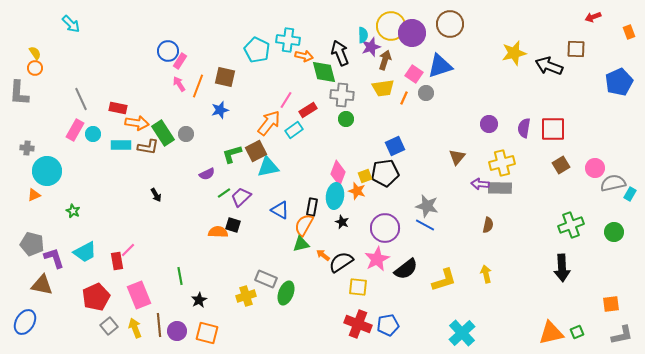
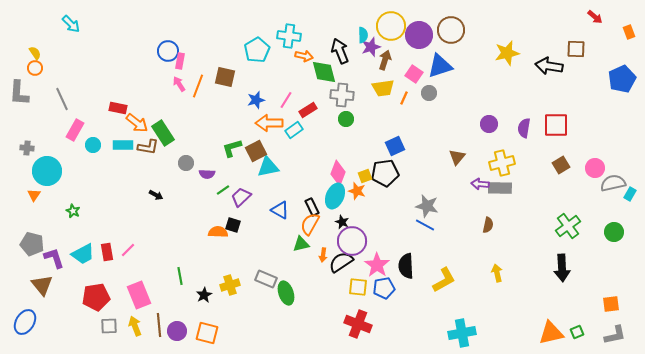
red arrow at (593, 17): moved 2 px right; rotated 119 degrees counterclockwise
brown circle at (450, 24): moved 1 px right, 6 px down
purple circle at (412, 33): moved 7 px right, 2 px down
cyan cross at (288, 40): moved 1 px right, 4 px up
cyan pentagon at (257, 50): rotated 15 degrees clockwise
black arrow at (340, 53): moved 2 px up
yellow star at (514, 53): moved 7 px left
pink rectangle at (180, 61): rotated 21 degrees counterclockwise
black arrow at (549, 66): rotated 12 degrees counterclockwise
blue pentagon at (619, 82): moved 3 px right, 3 px up
gray circle at (426, 93): moved 3 px right
gray line at (81, 99): moved 19 px left
blue star at (220, 110): moved 36 px right, 10 px up
orange arrow at (137, 123): rotated 30 degrees clockwise
orange arrow at (269, 123): rotated 128 degrees counterclockwise
red square at (553, 129): moved 3 px right, 4 px up
cyan circle at (93, 134): moved 11 px down
gray circle at (186, 134): moved 29 px down
cyan rectangle at (121, 145): moved 2 px right
green L-shape at (232, 154): moved 6 px up
purple semicircle at (207, 174): rotated 28 degrees clockwise
green line at (224, 193): moved 1 px left, 3 px up
orange triangle at (34, 195): rotated 32 degrees counterclockwise
black arrow at (156, 195): rotated 32 degrees counterclockwise
cyan ellipse at (335, 196): rotated 15 degrees clockwise
black rectangle at (312, 207): rotated 36 degrees counterclockwise
orange semicircle at (304, 225): moved 6 px right, 1 px up
green cross at (571, 225): moved 3 px left, 1 px down; rotated 15 degrees counterclockwise
purple circle at (385, 228): moved 33 px left, 13 px down
cyan trapezoid at (85, 252): moved 2 px left, 2 px down
orange arrow at (323, 255): rotated 120 degrees counterclockwise
pink star at (377, 259): moved 6 px down; rotated 10 degrees counterclockwise
red rectangle at (117, 261): moved 10 px left, 9 px up
black semicircle at (406, 269): moved 3 px up; rotated 125 degrees clockwise
yellow arrow at (486, 274): moved 11 px right, 1 px up
yellow L-shape at (444, 280): rotated 12 degrees counterclockwise
brown triangle at (42, 285): rotated 40 degrees clockwise
green ellipse at (286, 293): rotated 40 degrees counterclockwise
yellow cross at (246, 296): moved 16 px left, 11 px up
red pentagon at (96, 297): rotated 16 degrees clockwise
black star at (199, 300): moved 5 px right, 5 px up
blue pentagon at (388, 325): moved 4 px left, 37 px up
gray square at (109, 326): rotated 36 degrees clockwise
yellow arrow at (135, 328): moved 2 px up
cyan cross at (462, 333): rotated 32 degrees clockwise
gray L-shape at (622, 335): moved 7 px left
